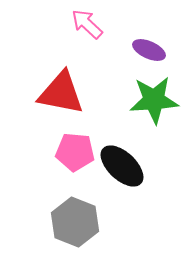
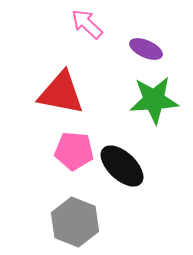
purple ellipse: moved 3 px left, 1 px up
pink pentagon: moved 1 px left, 1 px up
